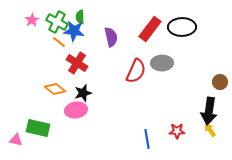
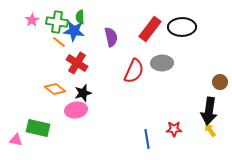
green cross: rotated 20 degrees counterclockwise
red semicircle: moved 2 px left
red star: moved 3 px left, 2 px up
